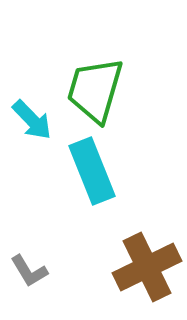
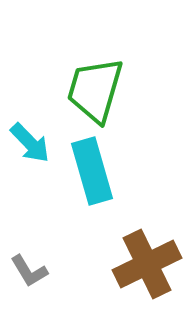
cyan arrow: moved 2 px left, 23 px down
cyan rectangle: rotated 6 degrees clockwise
brown cross: moved 3 px up
